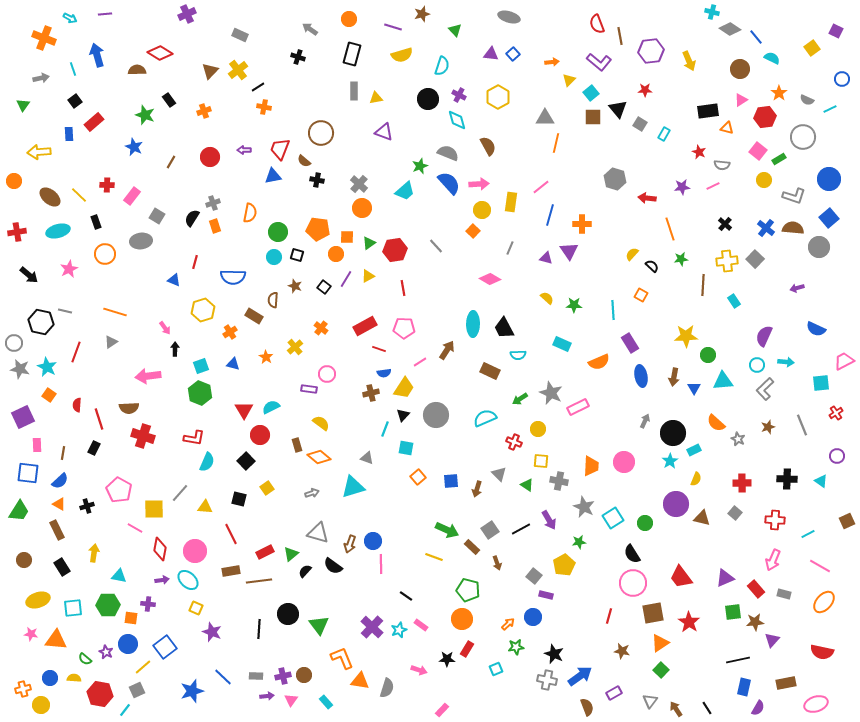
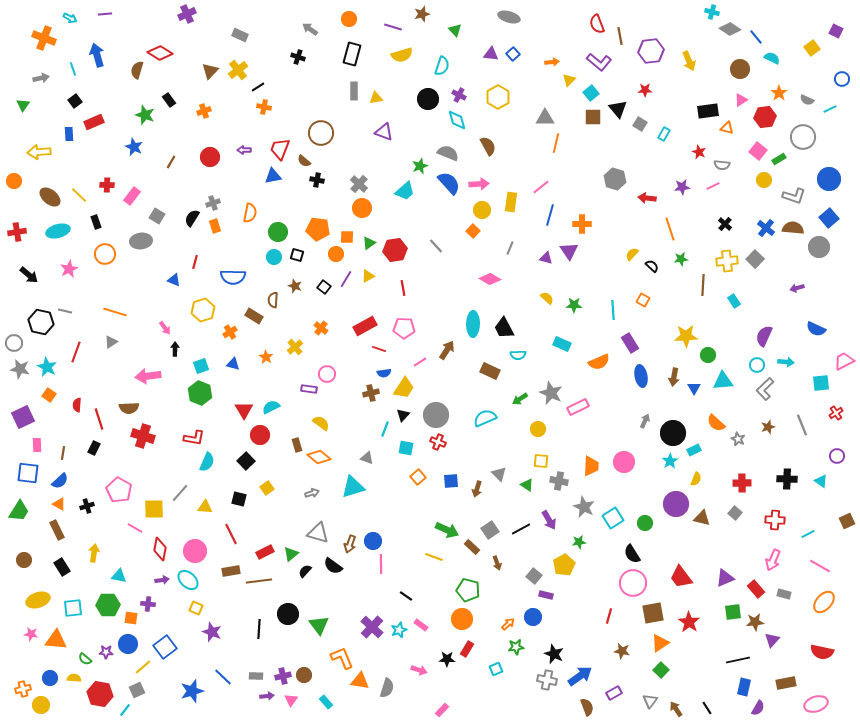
brown semicircle at (137, 70): rotated 72 degrees counterclockwise
red rectangle at (94, 122): rotated 18 degrees clockwise
orange square at (641, 295): moved 2 px right, 5 px down
red cross at (514, 442): moved 76 px left
purple star at (106, 652): rotated 24 degrees counterclockwise
